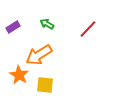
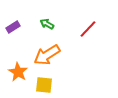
orange arrow: moved 8 px right
orange star: moved 1 px left, 3 px up
yellow square: moved 1 px left
